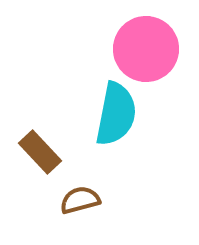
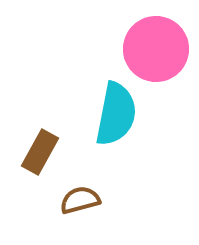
pink circle: moved 10 px right
brown rectangle: rotated 72 degrees clockwise
